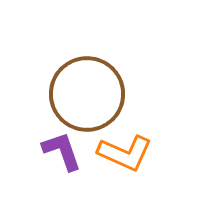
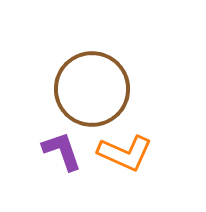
brown circle: moved 5 px right, 5 px up
